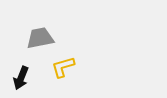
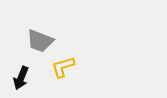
gray trapezoid: moved 3 px down; rotated 148 degrees counterclockwise
